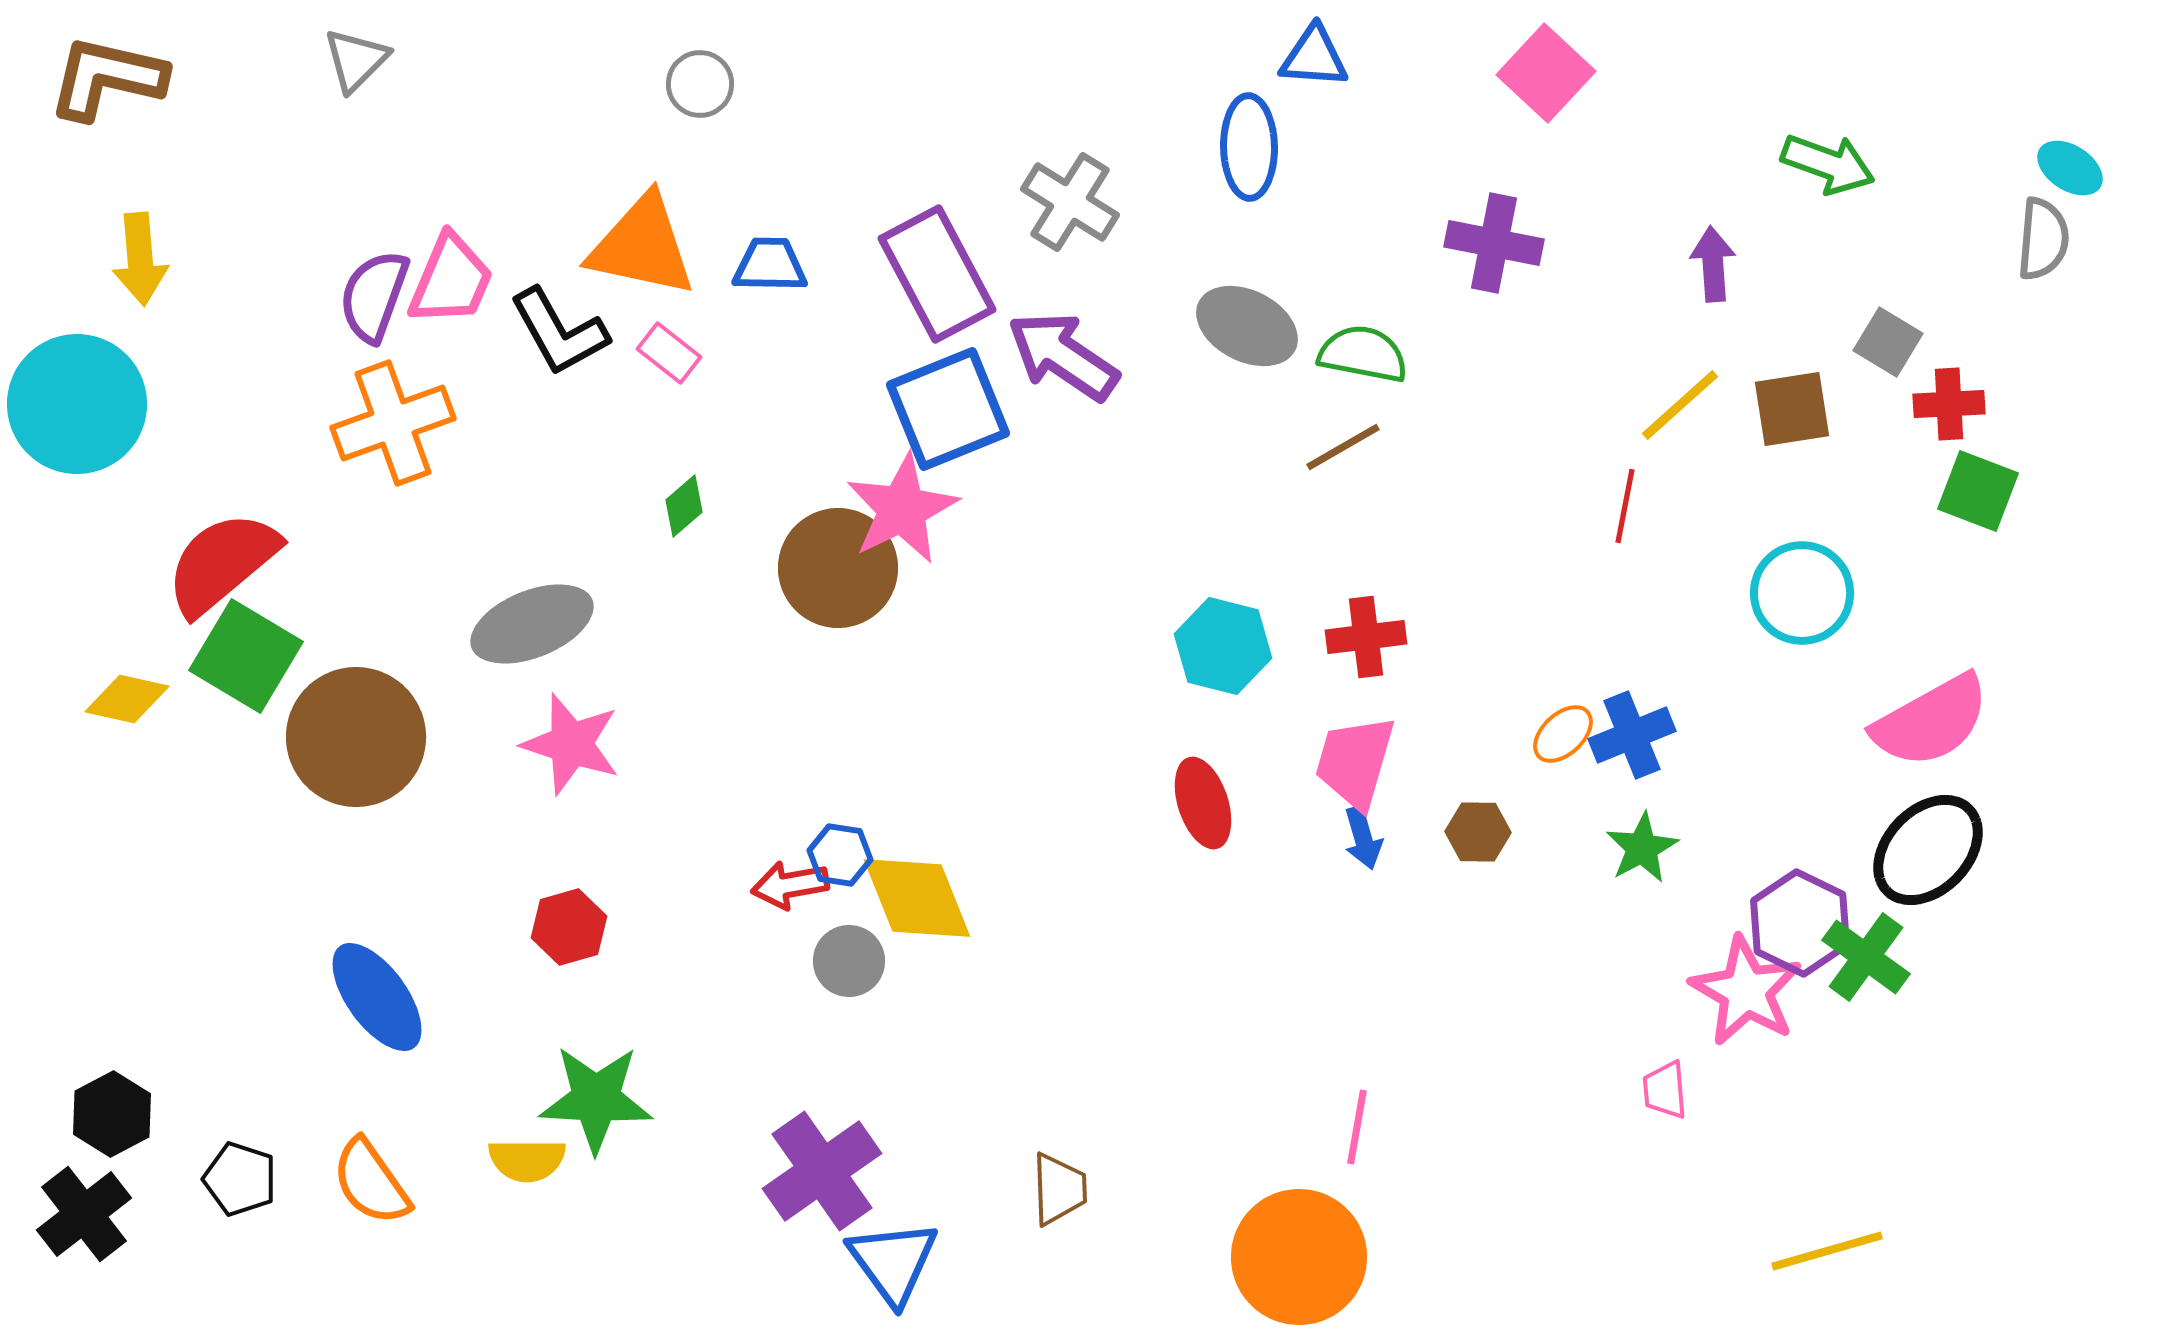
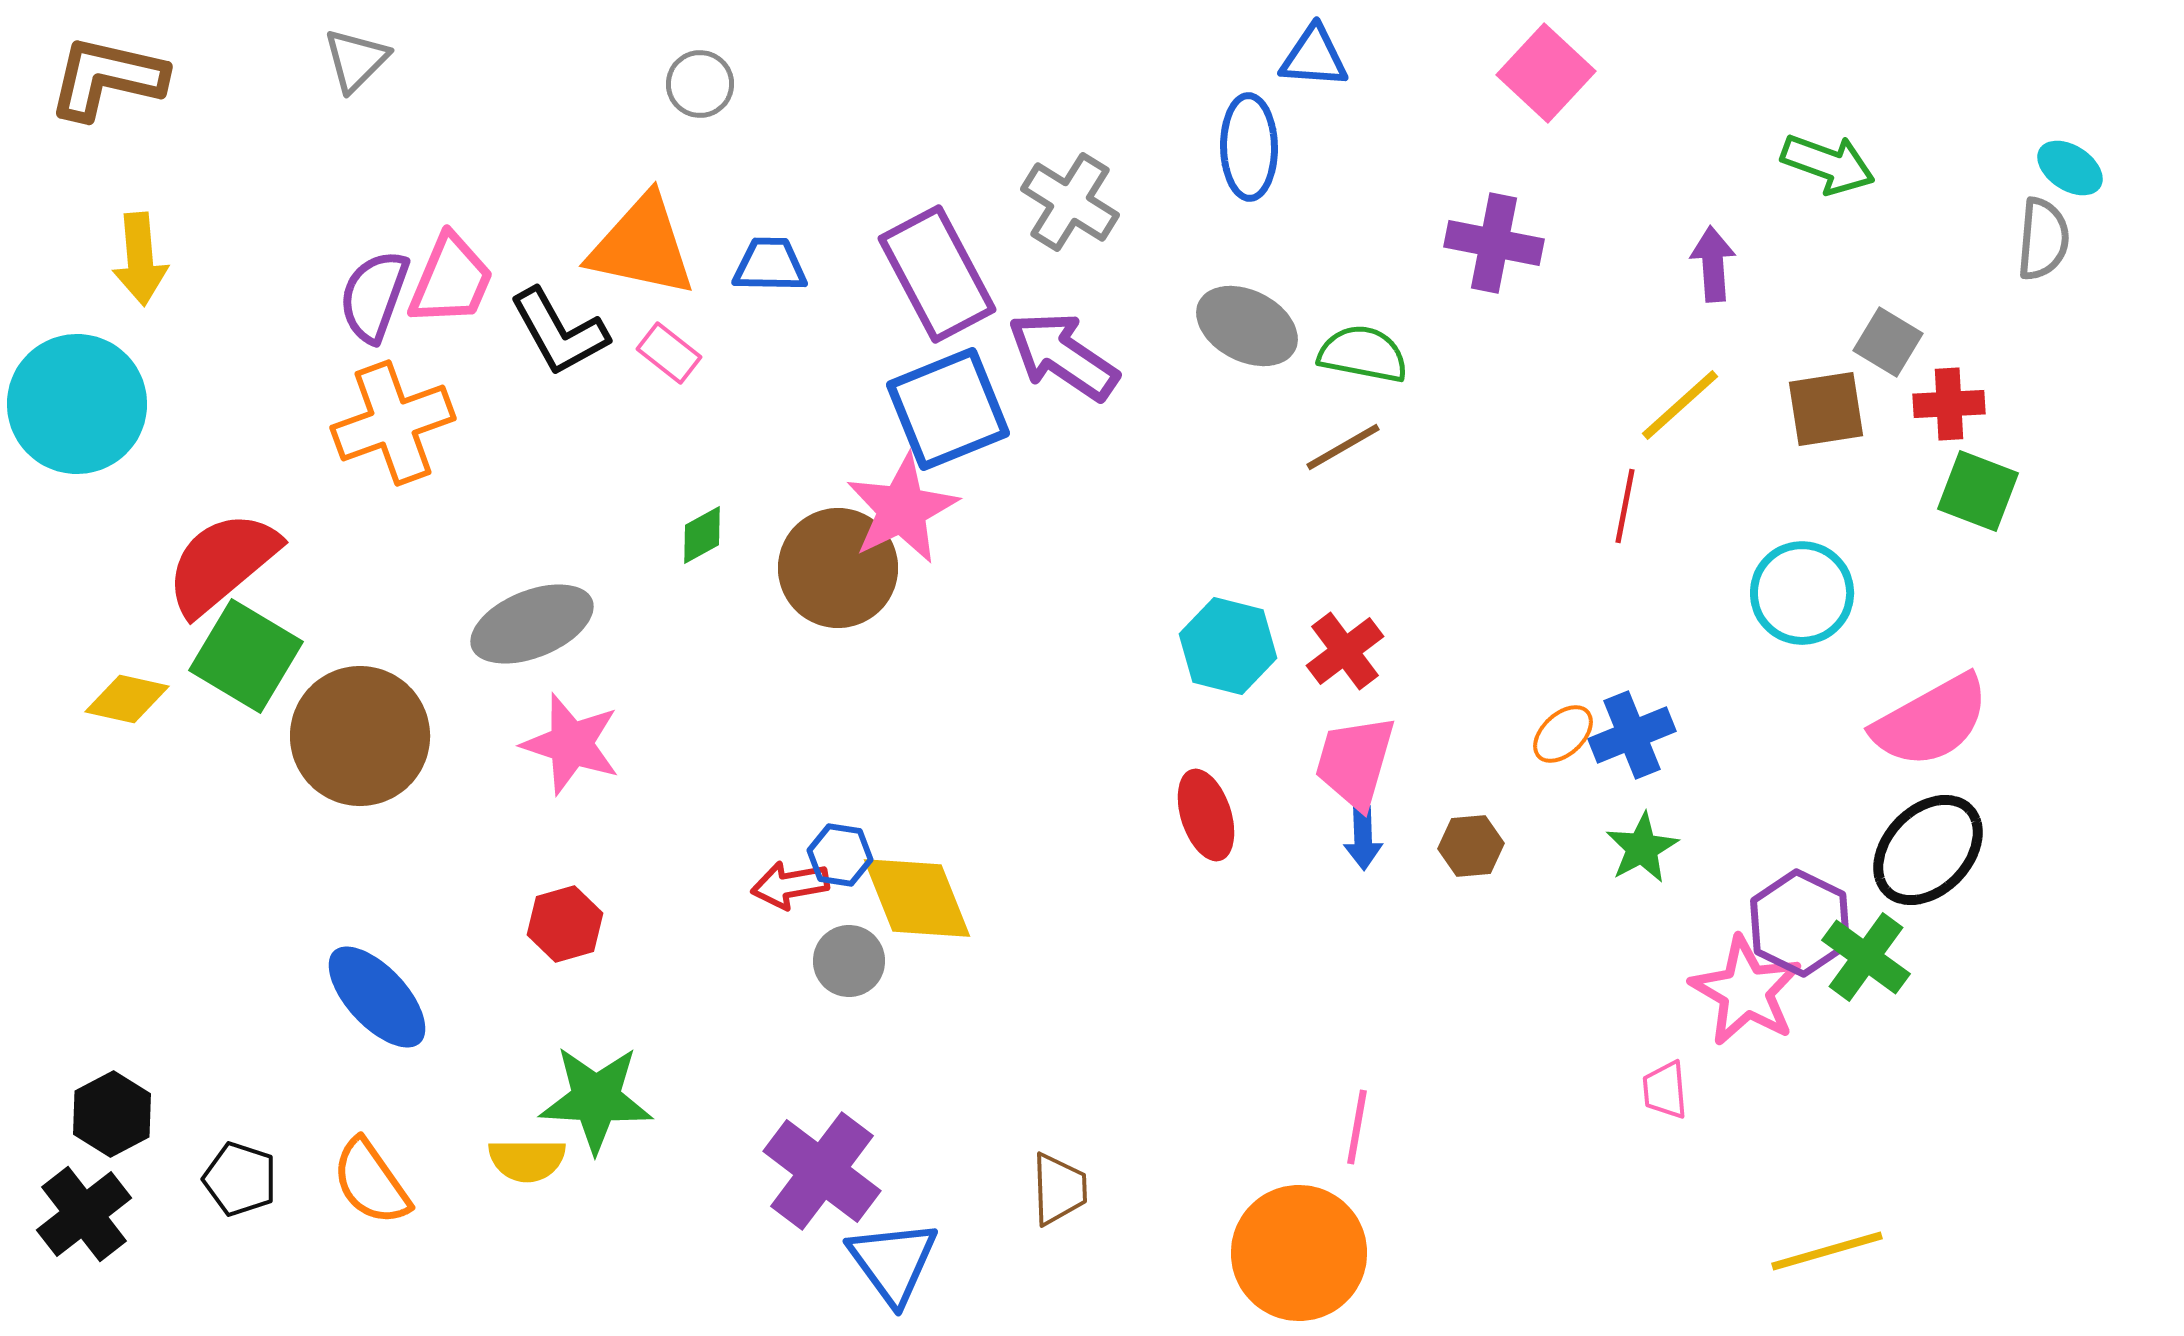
brown square at (1792, 409): moved 34 px right
green diamond at (684, 506): moved 18 px right, 29 px down; rotated 12 degrees clockwise
red cross at (1366, 637): moved 21 px left, 14 px down; rotated 30 degrees counterclockwise
cyan hexagon at (1223, 646): moved 5 px right
brown circle at (356, 737): moved 4 px right, 1 px up
red ellipse at (1203, 803): moved 3 px right, 12 px down
brown hexagon at (1478, 832): moved 7 px left, 14 px down; rotated 6 degrees counterclockwise
blue arrow at (1363, 838): rotated 14 degrees clockwise
red hexagon at (569, 927): moved 4 px left, 3 px up
blue ellipse at (377, 997): rotated 7 degrees counterclockwise
purple cross at (822, 1171): rotated 18 degrees counterclockwise
orange circle at (1299, 1257): moved 4 px up
